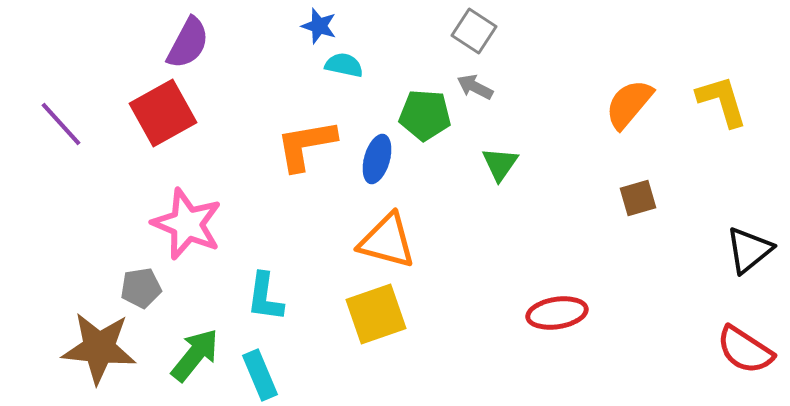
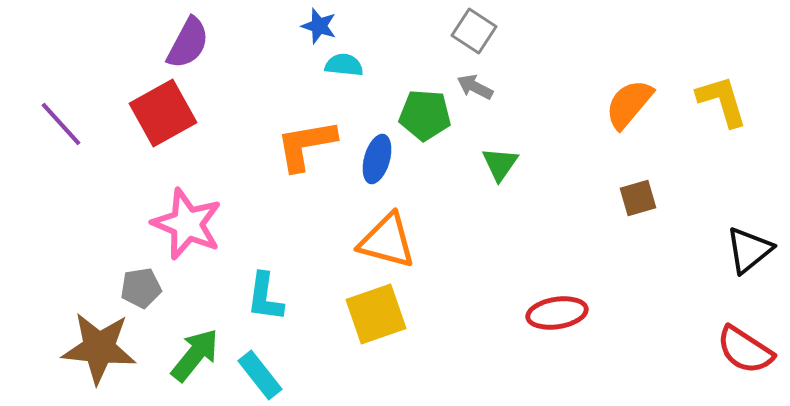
cyan semicircle: rotated 6 degrees counterclockwise
cyan rectangle: rotated 15 degrees counterclockwise
